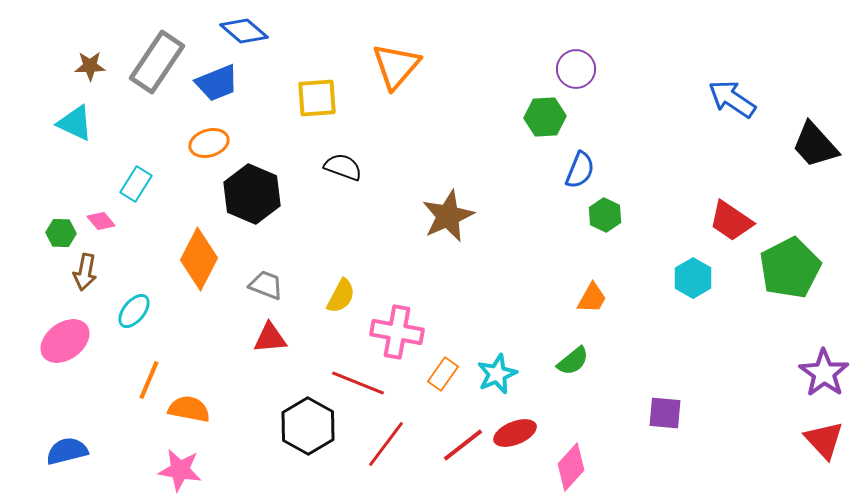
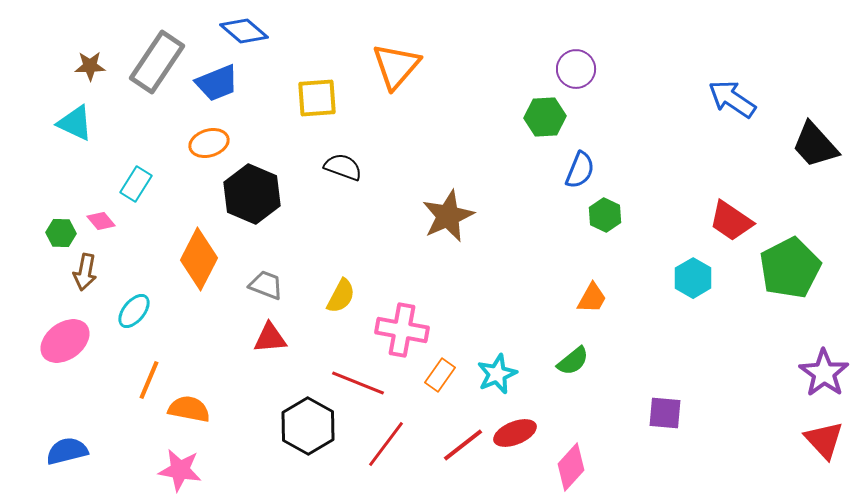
pink cross at (397, 332): moved 5 px right, 2 px up
orange rectangle at (443, 374): moved 3 px left, 1 px down
